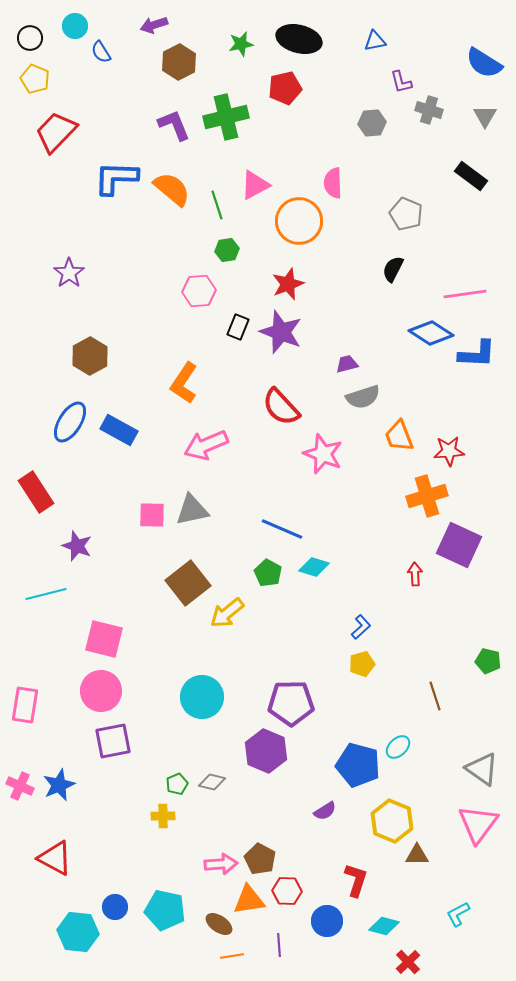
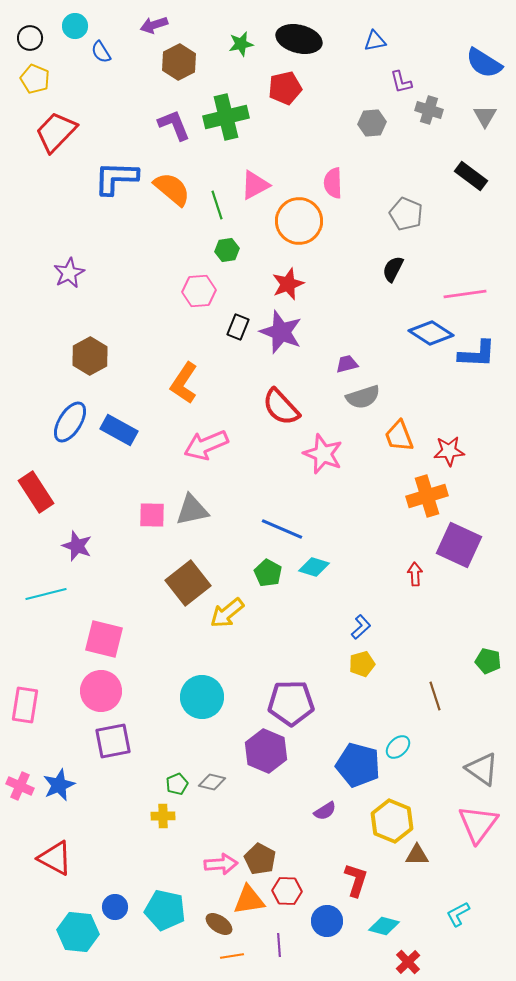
purple star at (69, 273): rotated 8 degrees clockwise
